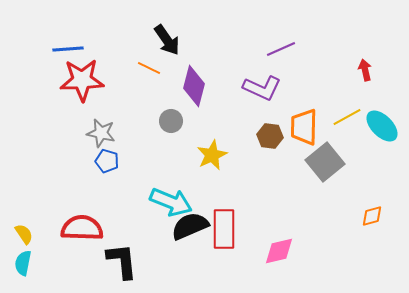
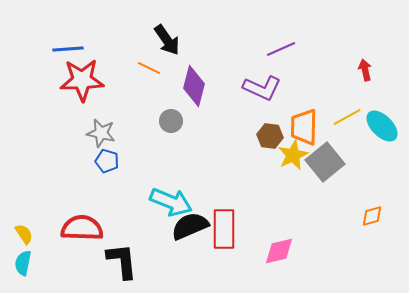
yellow star: moved 81 px right
